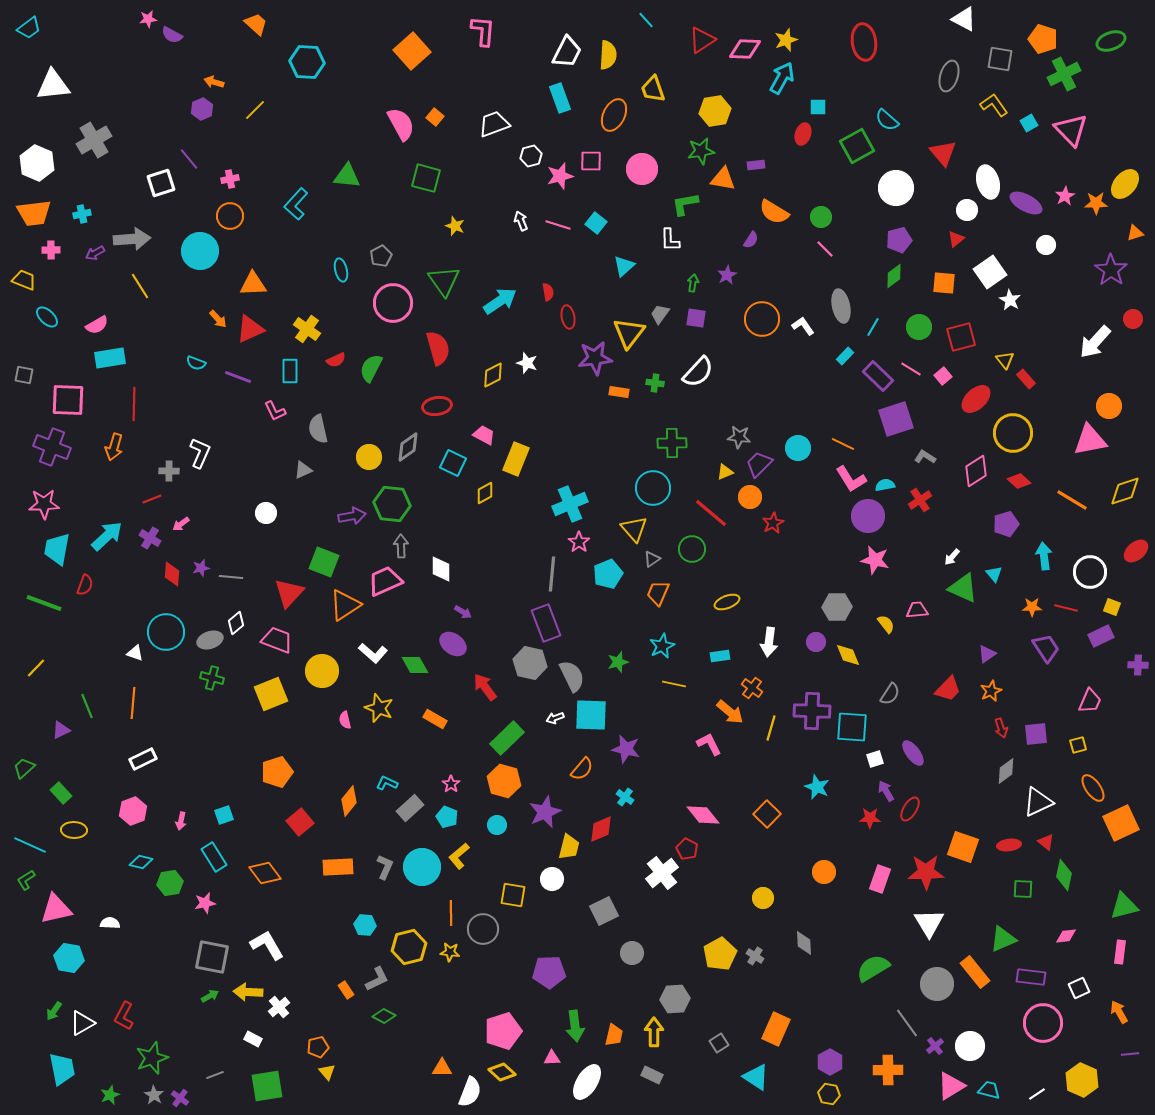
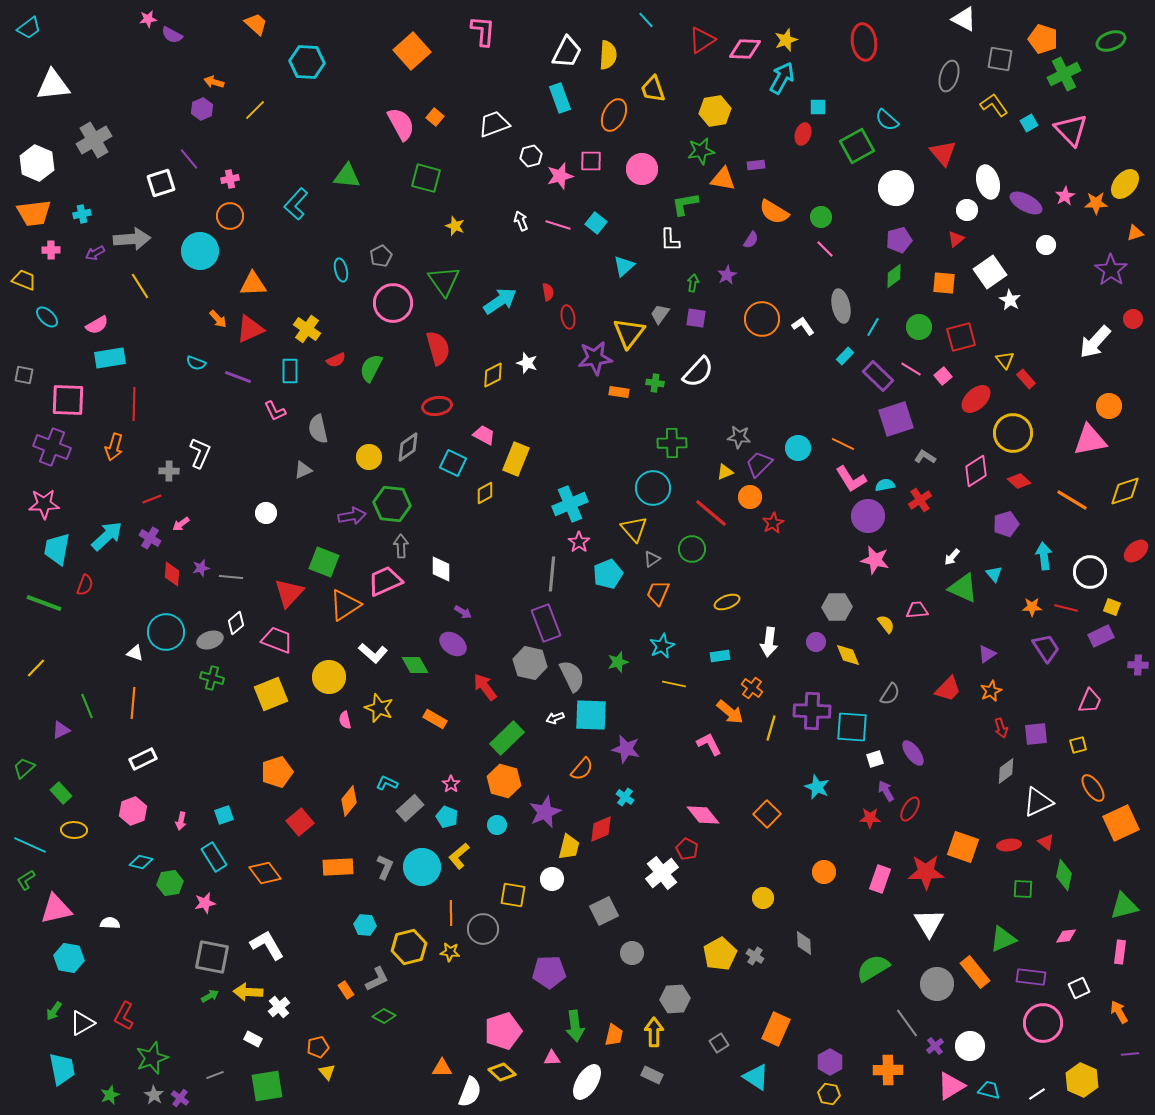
yellow circle at (322, 671): moved 7 px right, 6 px down
